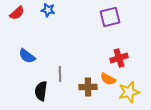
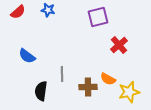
red semicircle: moved 1 px right, 1 px up
purple square: moved 12 px left
red cross: moved 13 px up; rotated 24 degrees counterclockwise
gray line: moved 2 px right
